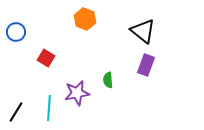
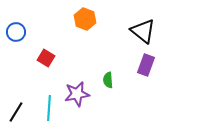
purple star: moved 1 px down
